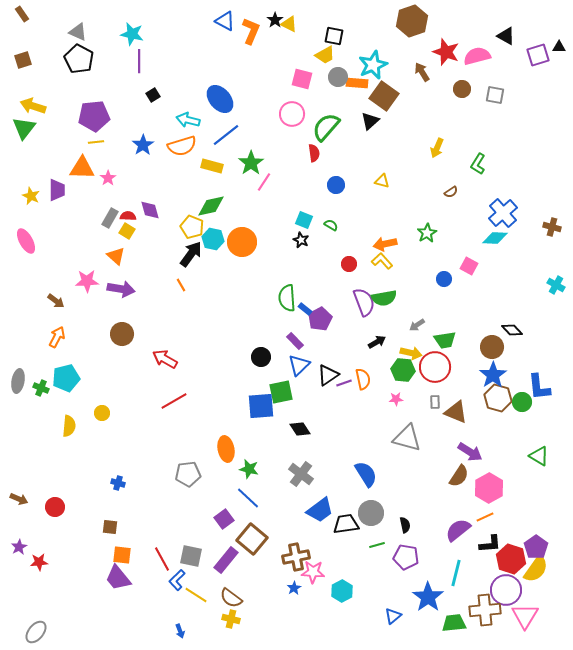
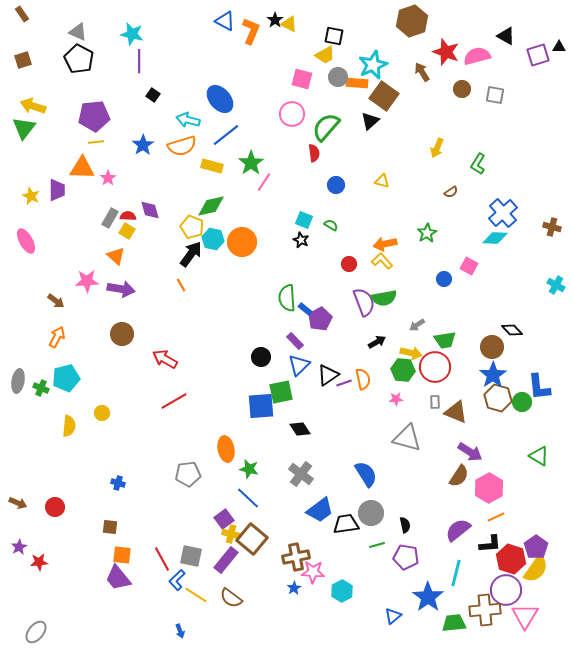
black square at (153, 95): rotated 24 degrees counterclockwise
brown arrow at (19, 499): moved 1 px left, 4 px down
orange line at (485, 517): moved 11 px right
yellow cross at (231, 619): moved 85 px up
